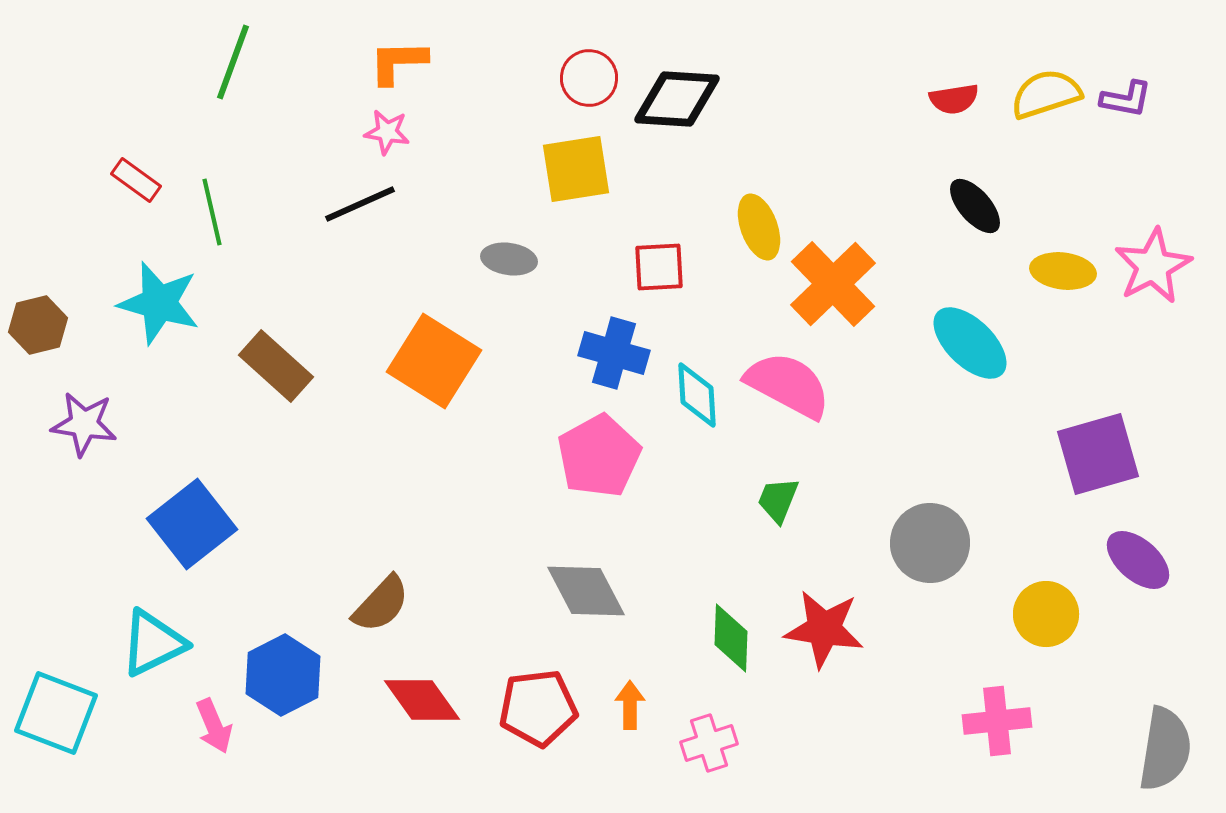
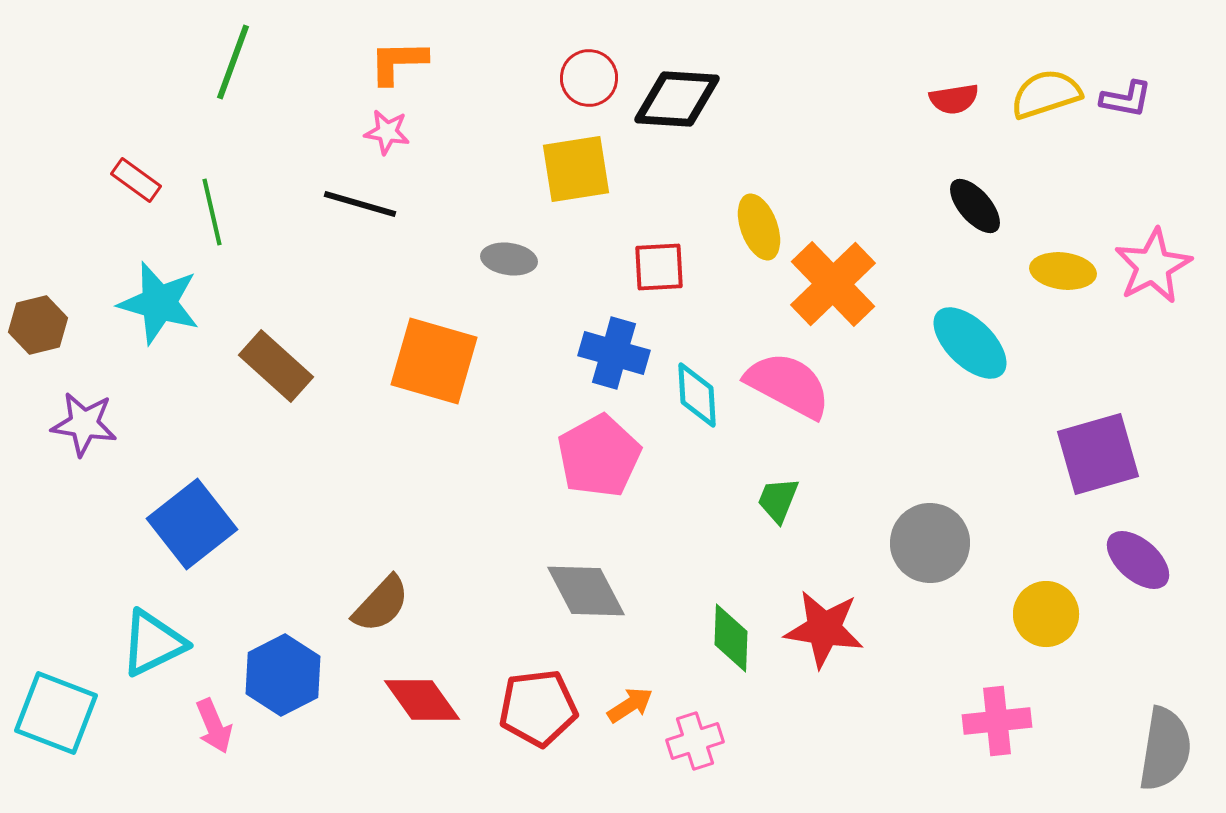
black line at (360, 204): rotated 40 degrees clockwise
orange square at (434, 361): rotated 16 degrees counterclockwise
orange arrow at (630, 705): rotated 57 degrees clockwise
pink cross at (709, 743): moved 14 px left, 2 px up
